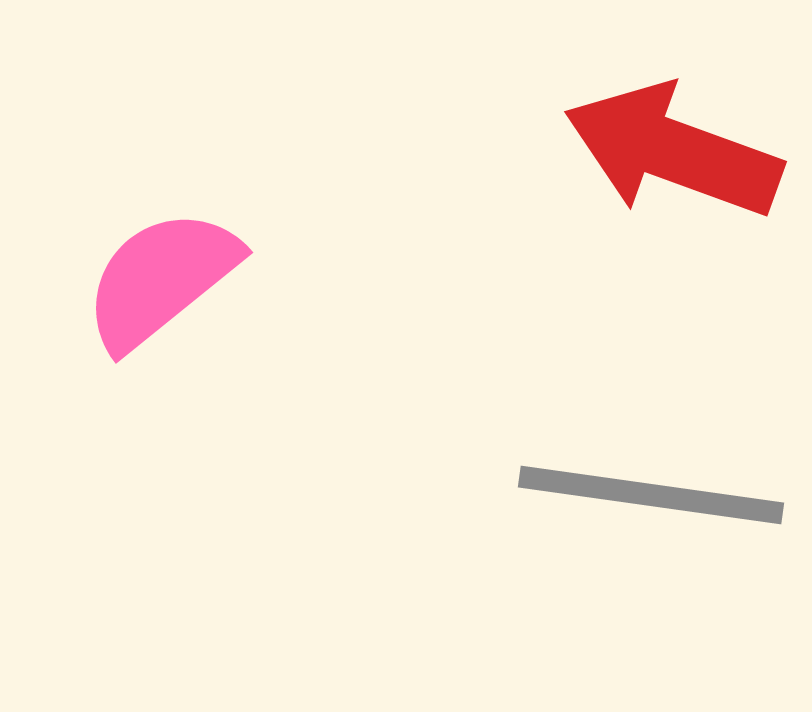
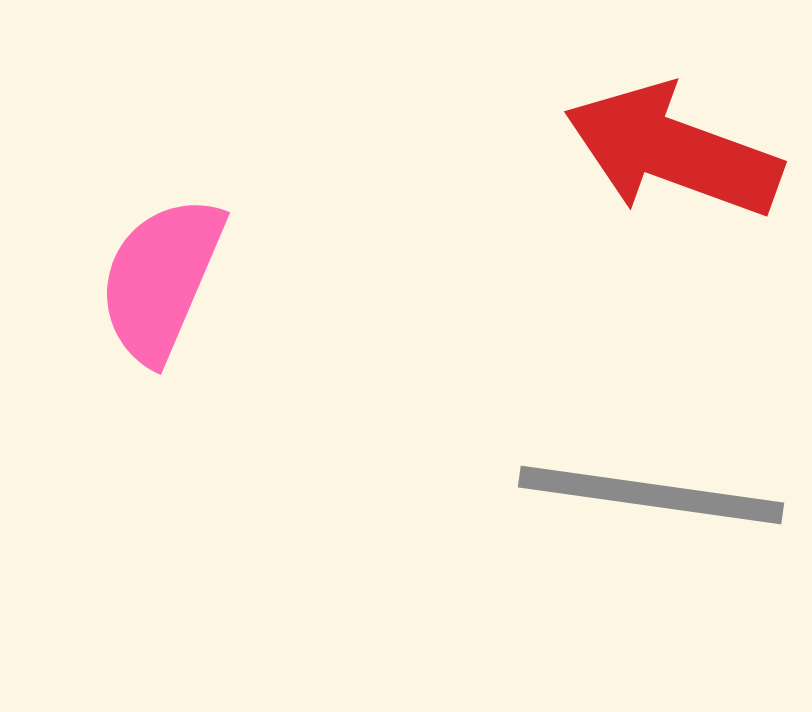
pink semicircle: rotated 28 degrees counterclockwise
